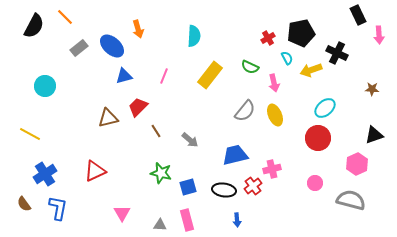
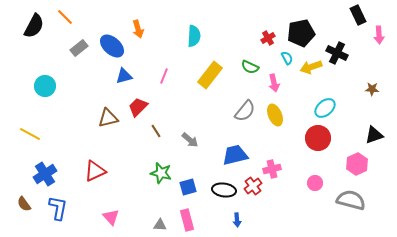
yellow arrow at (311, 70): moved 3 px up
pink triangle at (122, 213): moved 11 px left, 4 px down; rotated 12 degrees counterclockwise
